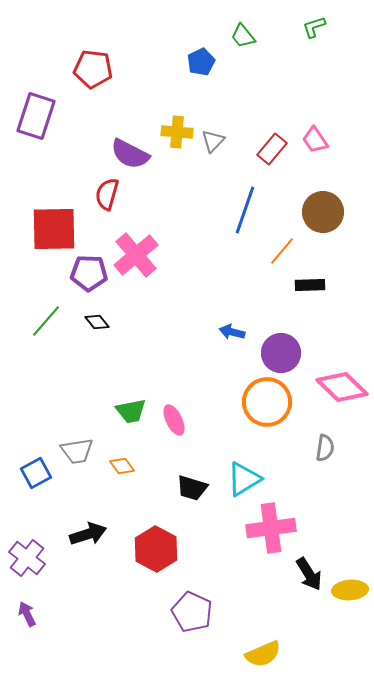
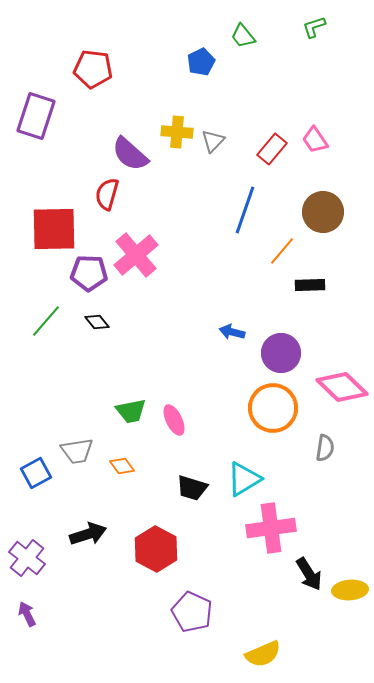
purple semicircle at (130, 154): rotated 15 degrees clockwise
orange circle at (267, 402): moved 6 px right, 6 px down
